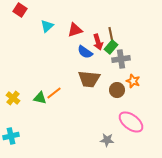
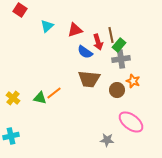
green rectangle: moved 8 px right, 2 px up
